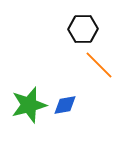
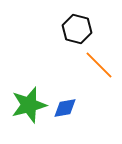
black hexagon: moved 6 px left; rotated 16 degrees clockwise
blue diamond: moved 3 px down
